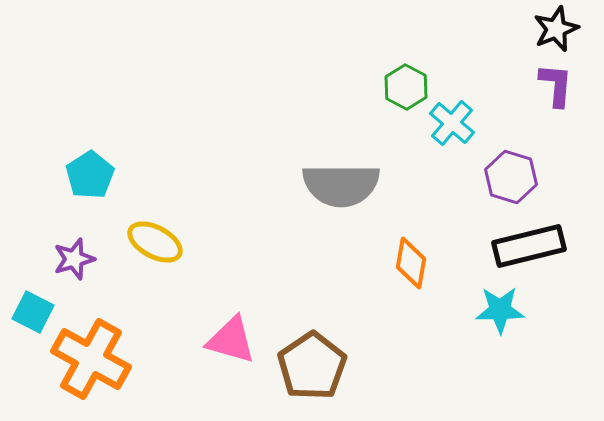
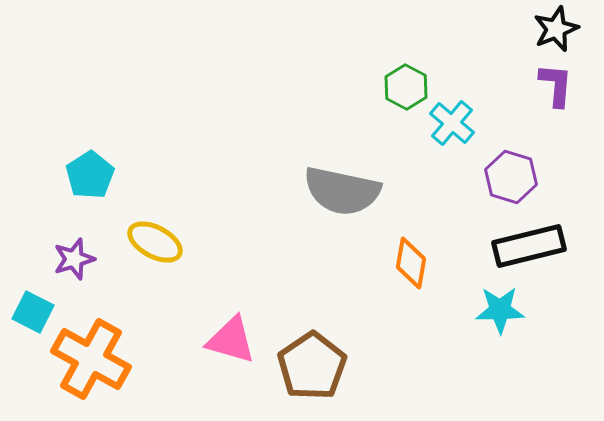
gray semicircle: moved 1 px right, 6 px down; rotated 12 degrees clockwise
